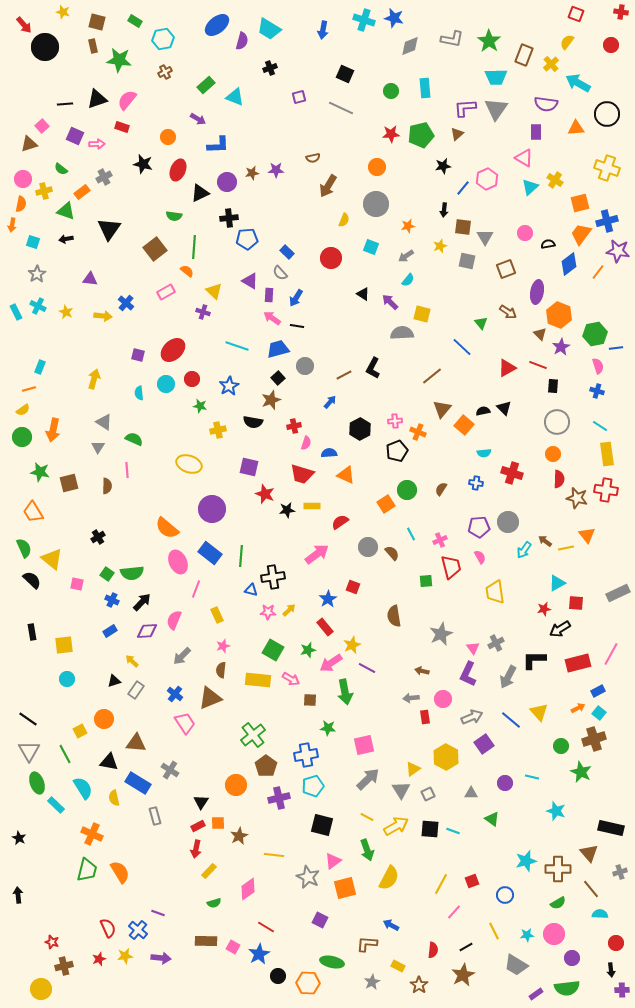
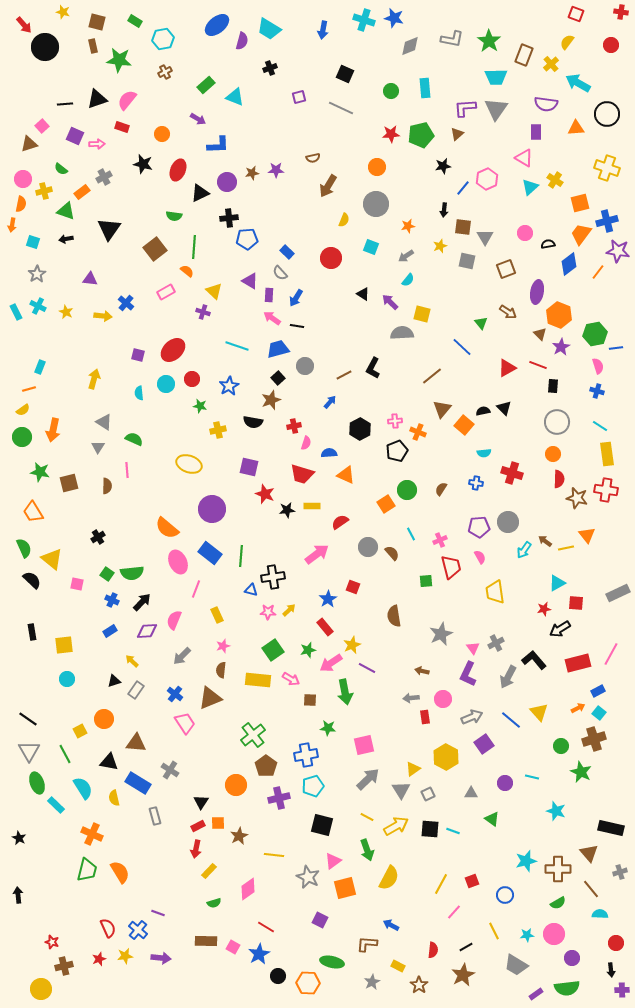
orange circle at (168, 137): moved 6 px left, 3 px up
green square at (273, 650): rotated 25 degrees clockwise
black L-shape at (534, 660): rotated 50 degrees clockwise
